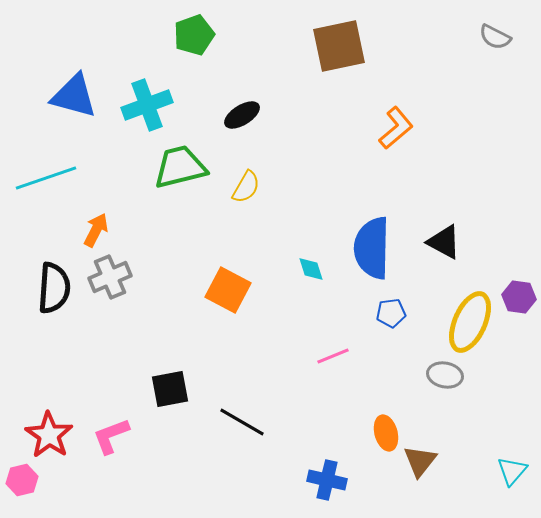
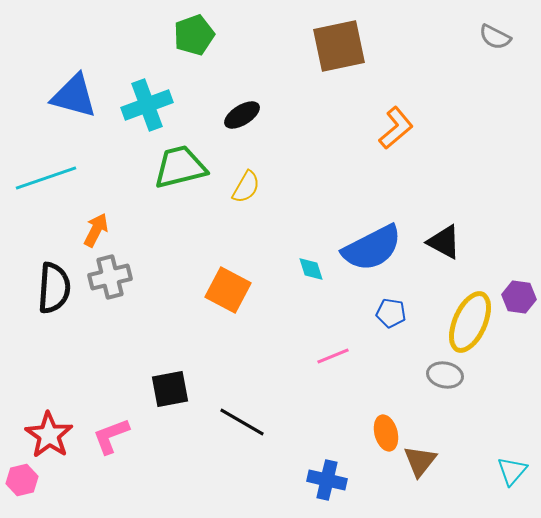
blue semicircle: rotated 118 degrees counterclockwise
gray cross: rotated 9 degrees clockwise
blue pentagon: rotated 16 degrees clockwise
